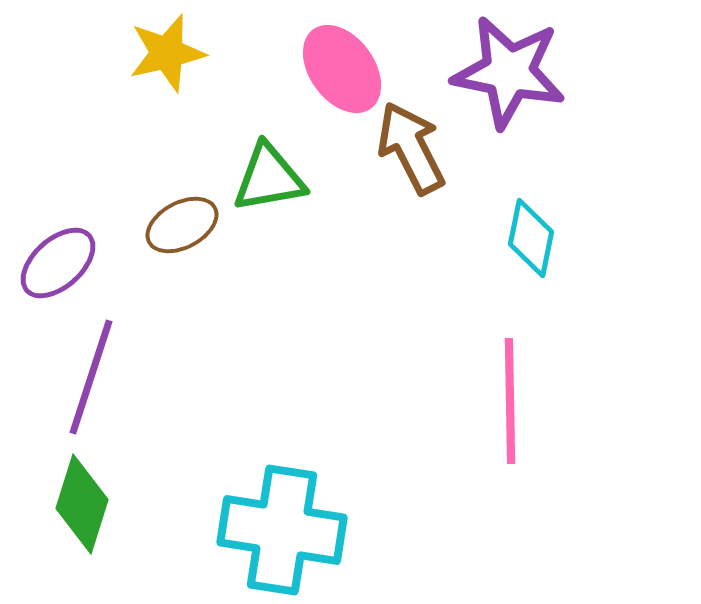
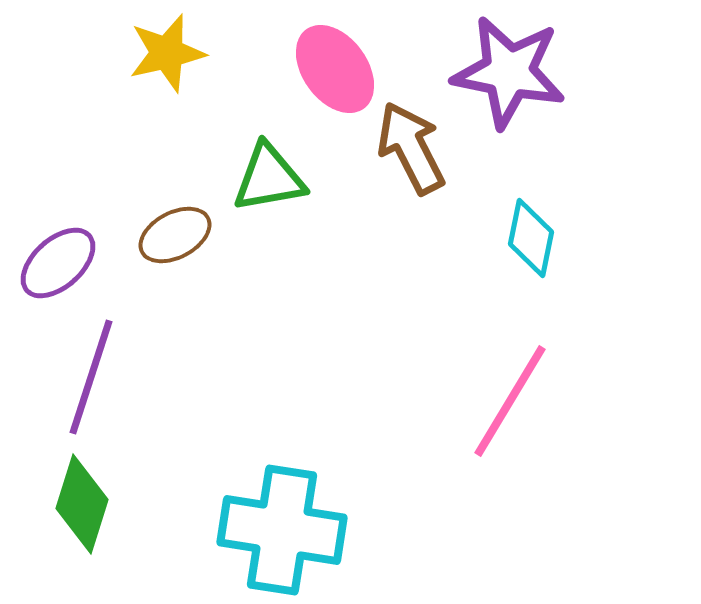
pink ellipse: moved 7 px left
brown ellipse: moved 7 px left, 10 px down
pink line: rotated 32 degrees clockwise
